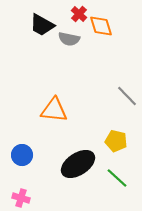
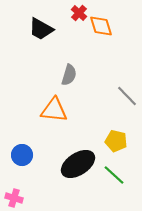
red cross: moved 1 px up
black trapezoid: moved 1 px left, 4 px down
gray semicircle: moved 36 px down; rotated 85 degrees counterclockwise
green line: moved 3 px left, 3 px up
pink cross: moved 7 px left
